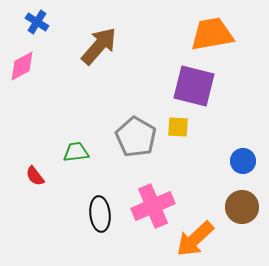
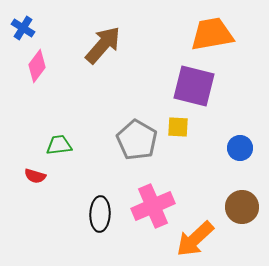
blue cross: moved 14 px left, 6 px down
brown arrow: moved 4 px right, 1 px up
pink diamond: moved 15 px right; rotated 24 degrees counterclockwise
gray pentagon: moved 1 px right, 3 px down
green trapezoid: moved 17 px left, 7 px up
blue circle: moved 3 px left, 13 px up
red semicircle: rotated 35 degrees counterclockwise
black ellipse: rotated 8 degrees clockwise
